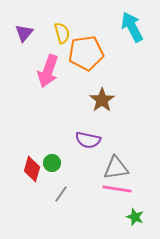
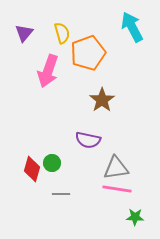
orange pentagon: moved 2 px right; rotated 12 degrees counterclockwise
gray line: rotated 54 degrees clockwise
green star: rotated 18 degrees counterclockwise
